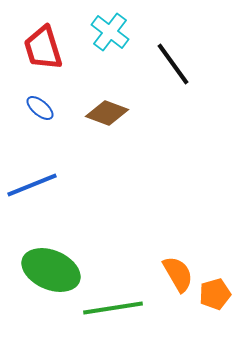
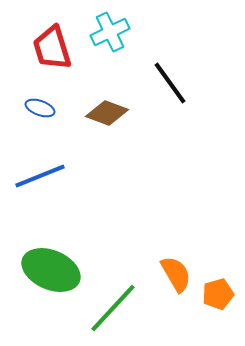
cyan cross: rotated 27 degrees clockwise
red trapezoid: moved 9 px right
black line: moved 3 px left, 19 px down
blue ellipse: rotated 20 degrees counterclockwise
blue line: moved 8 px right, 9 px up
orange semicircle: moved 2 px left
orange pentagon: moved 3 px right
green line: rotated 38 degrees counterclockwise
